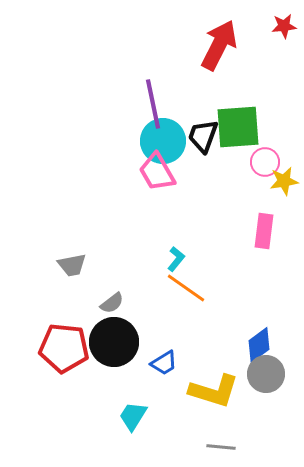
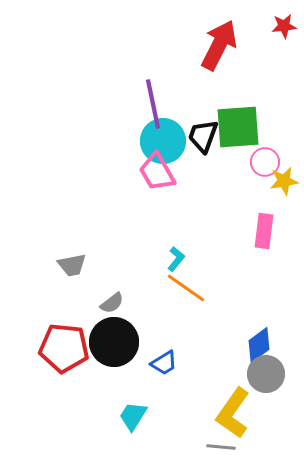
yellow L-shape: moved 19 px right, 22 px down; rotated 108 degrees clockwise
